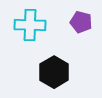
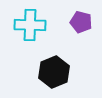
black hexagon: rotated 8 degrees clockwise
